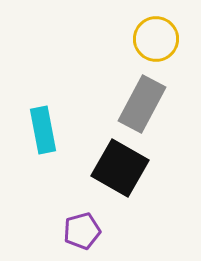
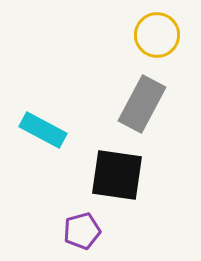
yellow circle: moved 1 px right, 4 px up
cyan rectangle: rotated 51 degrees counterclockwise
black square: moved 3 px left, 7 px down; rotated 22 degrees counterclockwise
